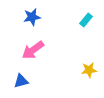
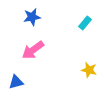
cyan rectangle: moved 1 px left, 3 px down
yellow star: rotated 21 degrees clockwise
blue triangle: moved 5 px left, 1 px down
